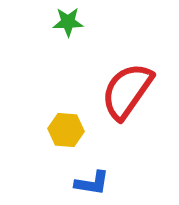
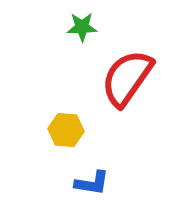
green star: moved 14 px right, 5 px down
red semicircle: moved 13 px up
